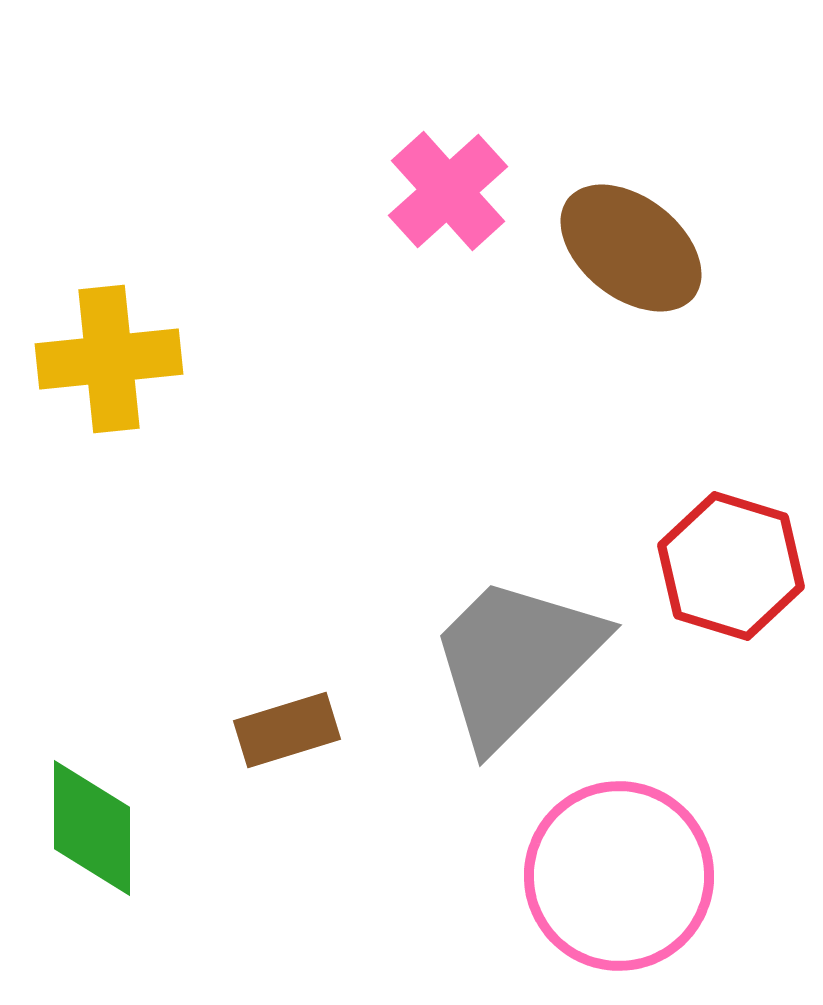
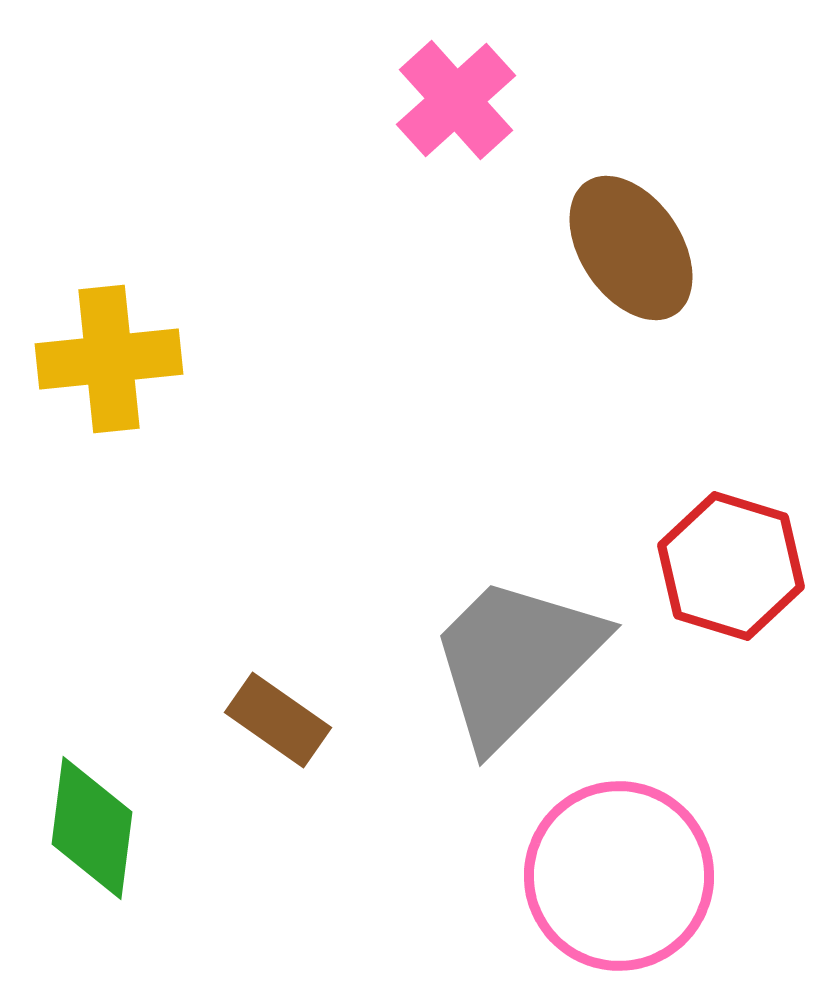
pink cross: moved 8 px right, 91 px up
brown ellipse: rotated 18 degrees clockwise
brown rectangle: moved 9 px left, 10 px up; rotated 52 degrees clockwise
green diamond: rotated 7 degrees clockwise
